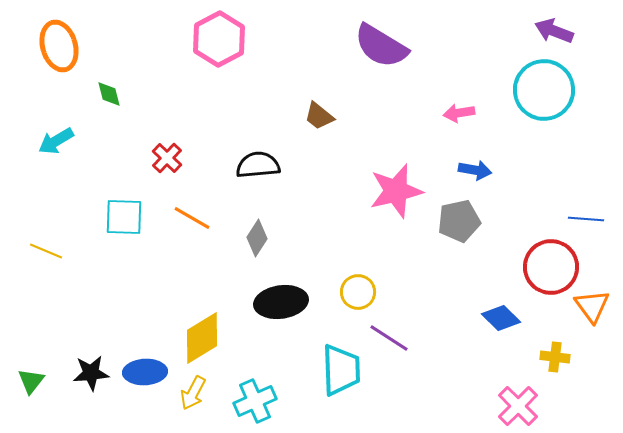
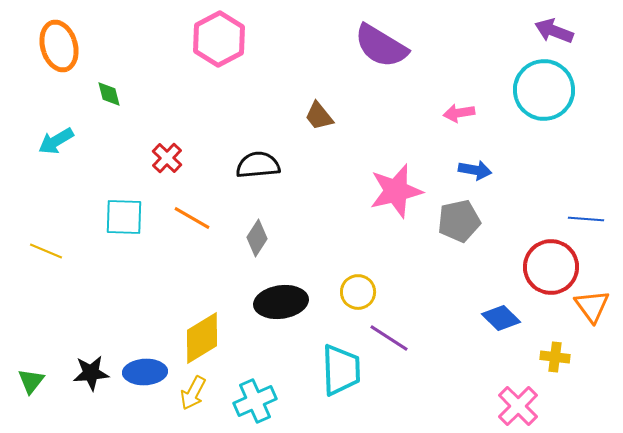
brown trapezoid: rotated 12 degrees clockwise
